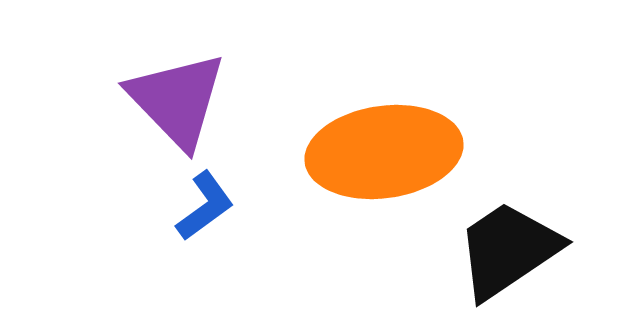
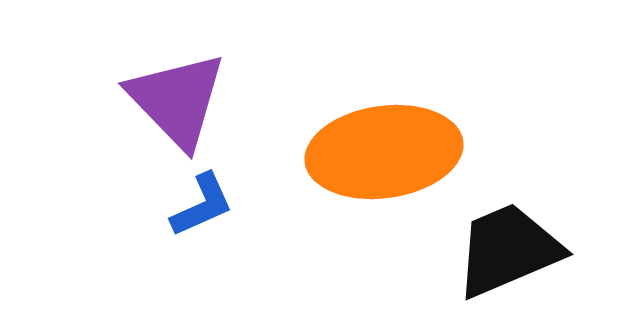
blue L-shape: moved 3 px left, 1 px up; rotated 12 degrees clockwise
black trapezoid: rotated 11 degrees clockwise
